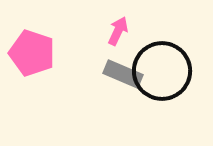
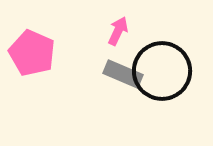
pink pentagon: rotated 6 degrees clockwise
